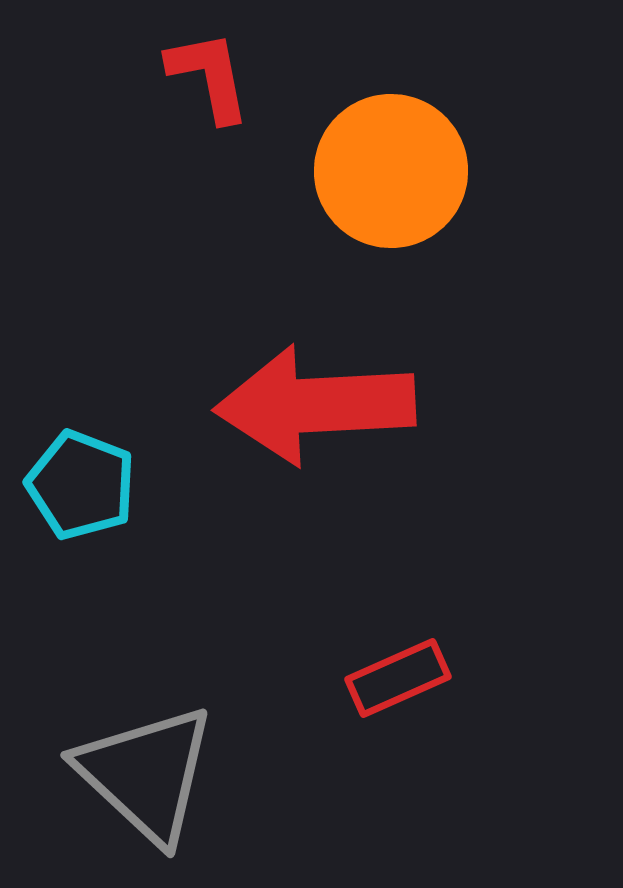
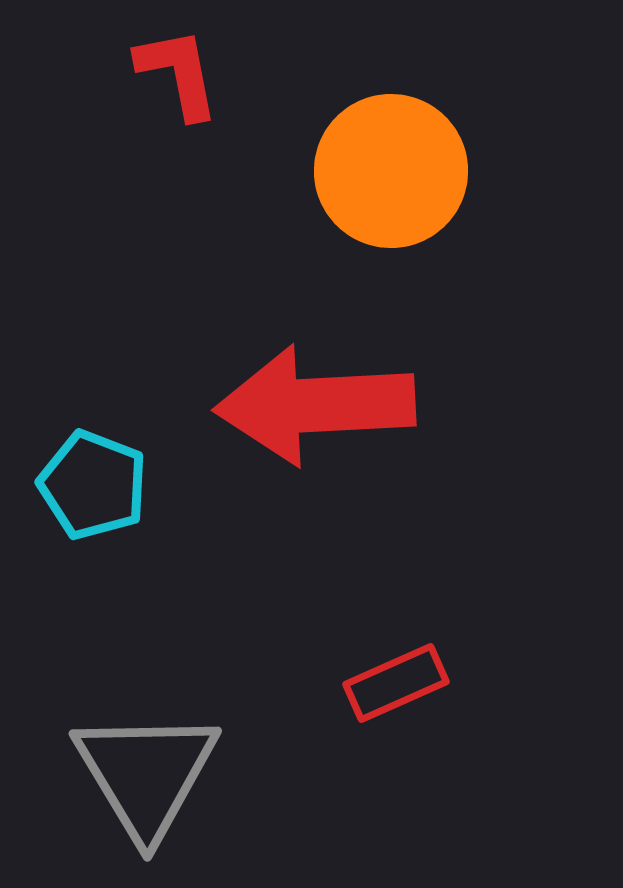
red L-shape: moved 31 px left, 3 px up
cyan pentagon: moved 12 px right
red rectangle: moved 2 px left, 5 px down
gray triangle: rotated 16 degrees clockwise
